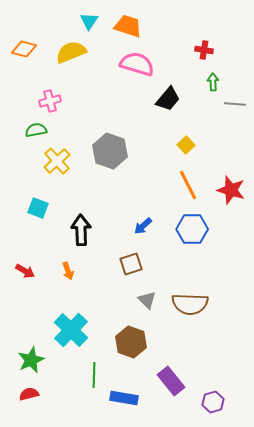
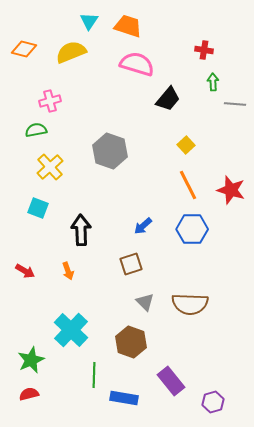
yellow cross: moved 7 px left, 6 px down
gray triangle: moved 2 px left, 2 px down
